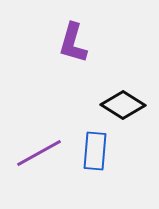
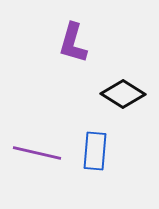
black diamond: moved 11 px up
purple line: moved 2 px left; rotated 42 degrees clockwise
